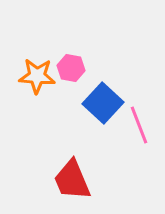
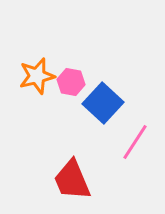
pink hexagon: moved 14 px down
orange star: rotated 18 degrees counterclockwise
pink line: moved 4 px left, 17 px down; rotated 54 degrees clockwise
